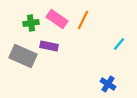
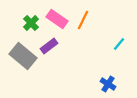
green cross: rotated 35 degrees counterclockwise
purple rectangle: rotated 48 degrees counterclockwise
gray rectangle: rotated 16 degrees clockwise
